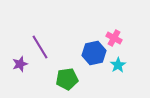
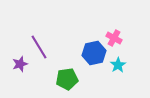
purple line: moved 1 px left
